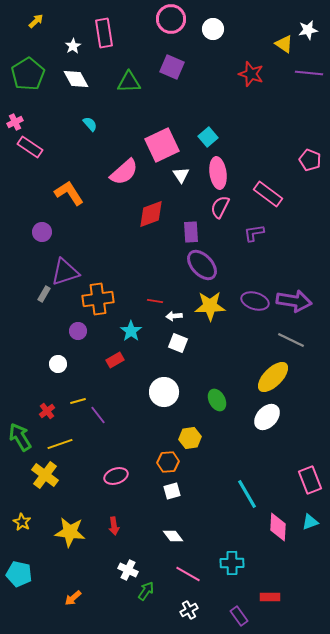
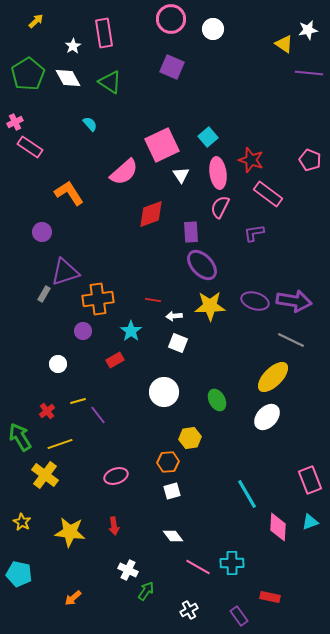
red star at (251, 74): moved 86 px down
white diamond at (76, 79): moved 8 px left, 1 px up
green triangle at (129, 82): moved 19 px left; rotated 35 degrees clockwise
red line at (155, 301): moved 2 px left, 1 px up
purple circle at (78, 331): moved 5 px right
pink line at (188, 574): moved 10 px right, 7 px up
red rectangle at (270, 597): rotated 12 degrees clockwise
